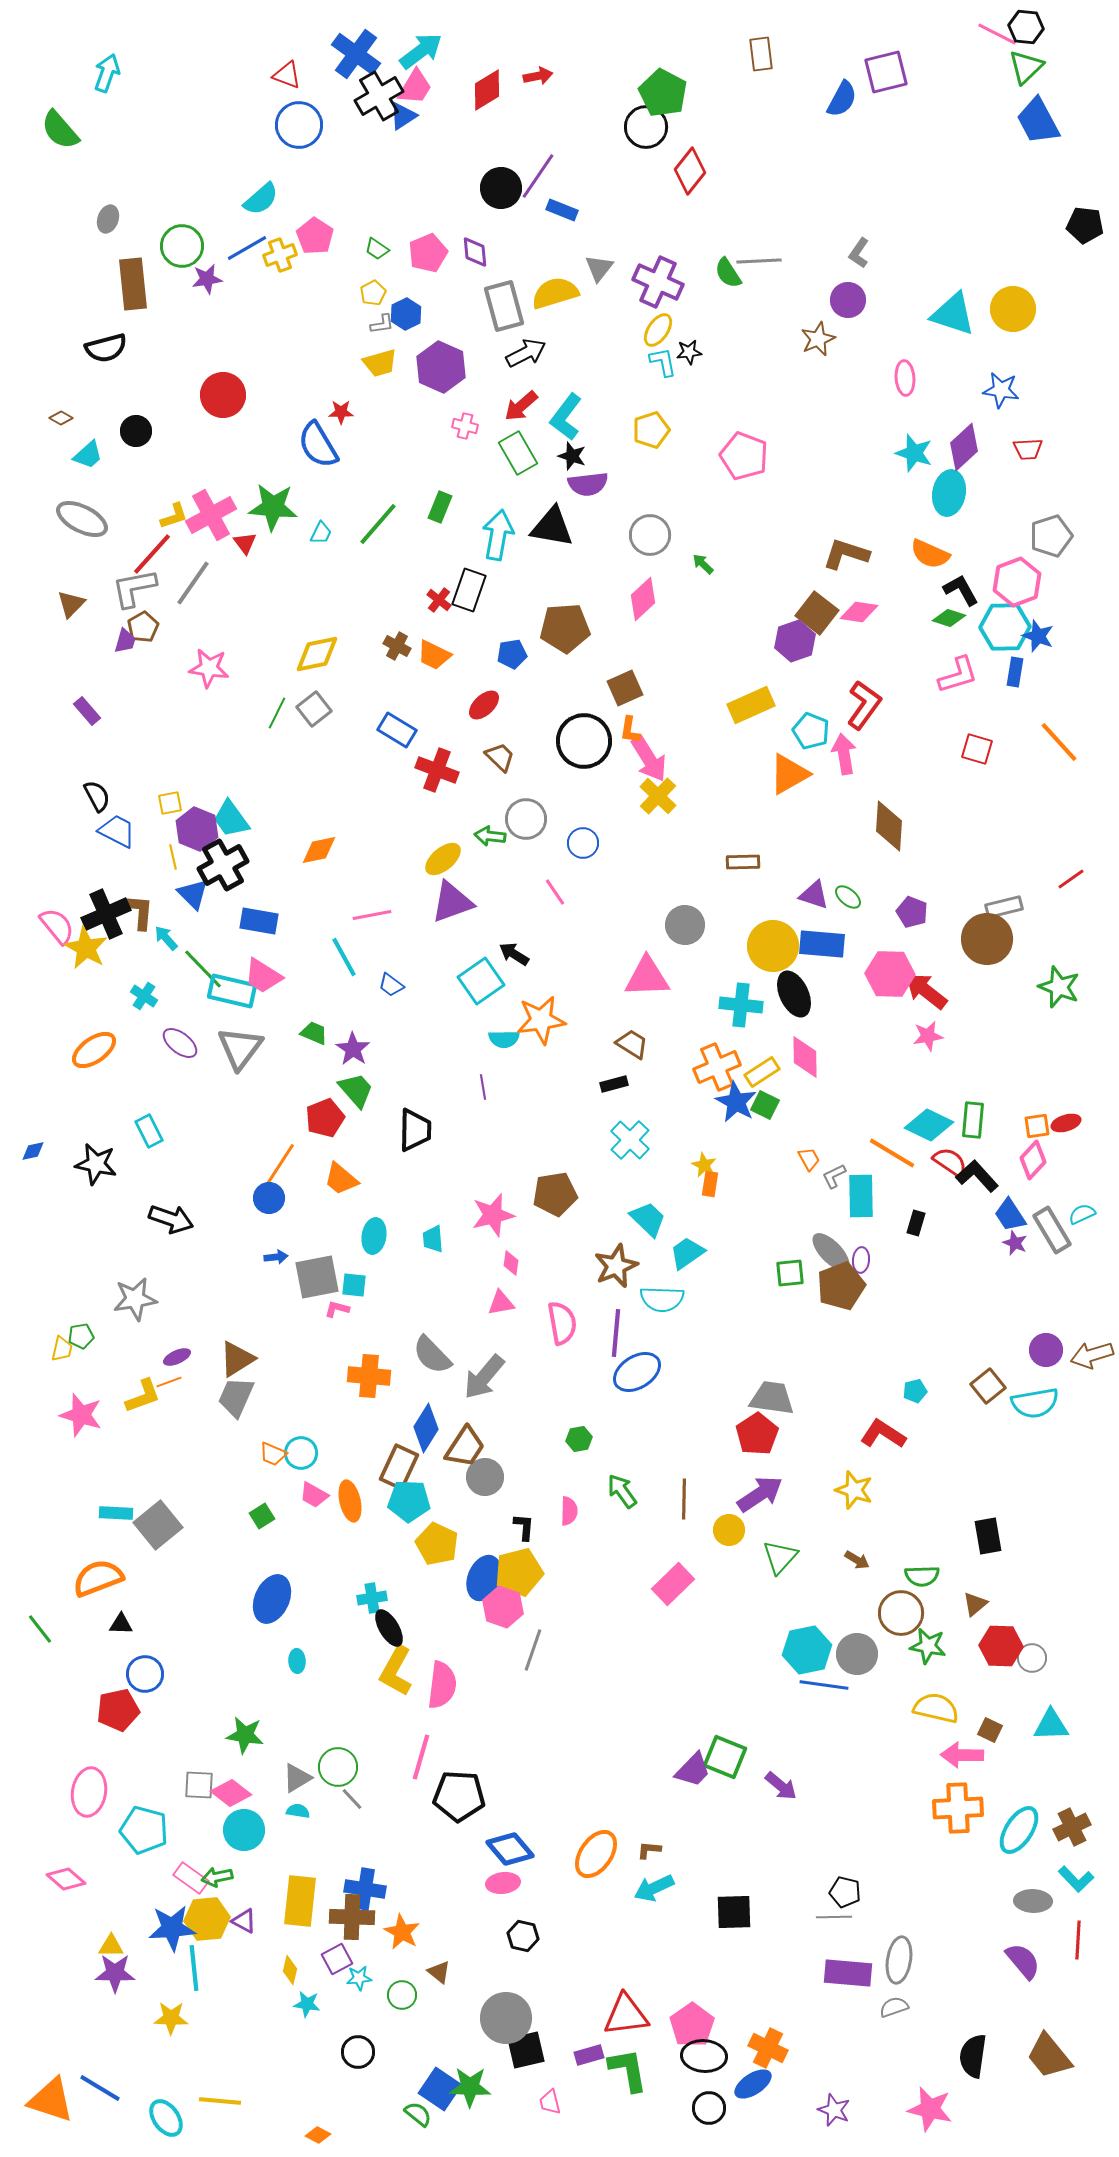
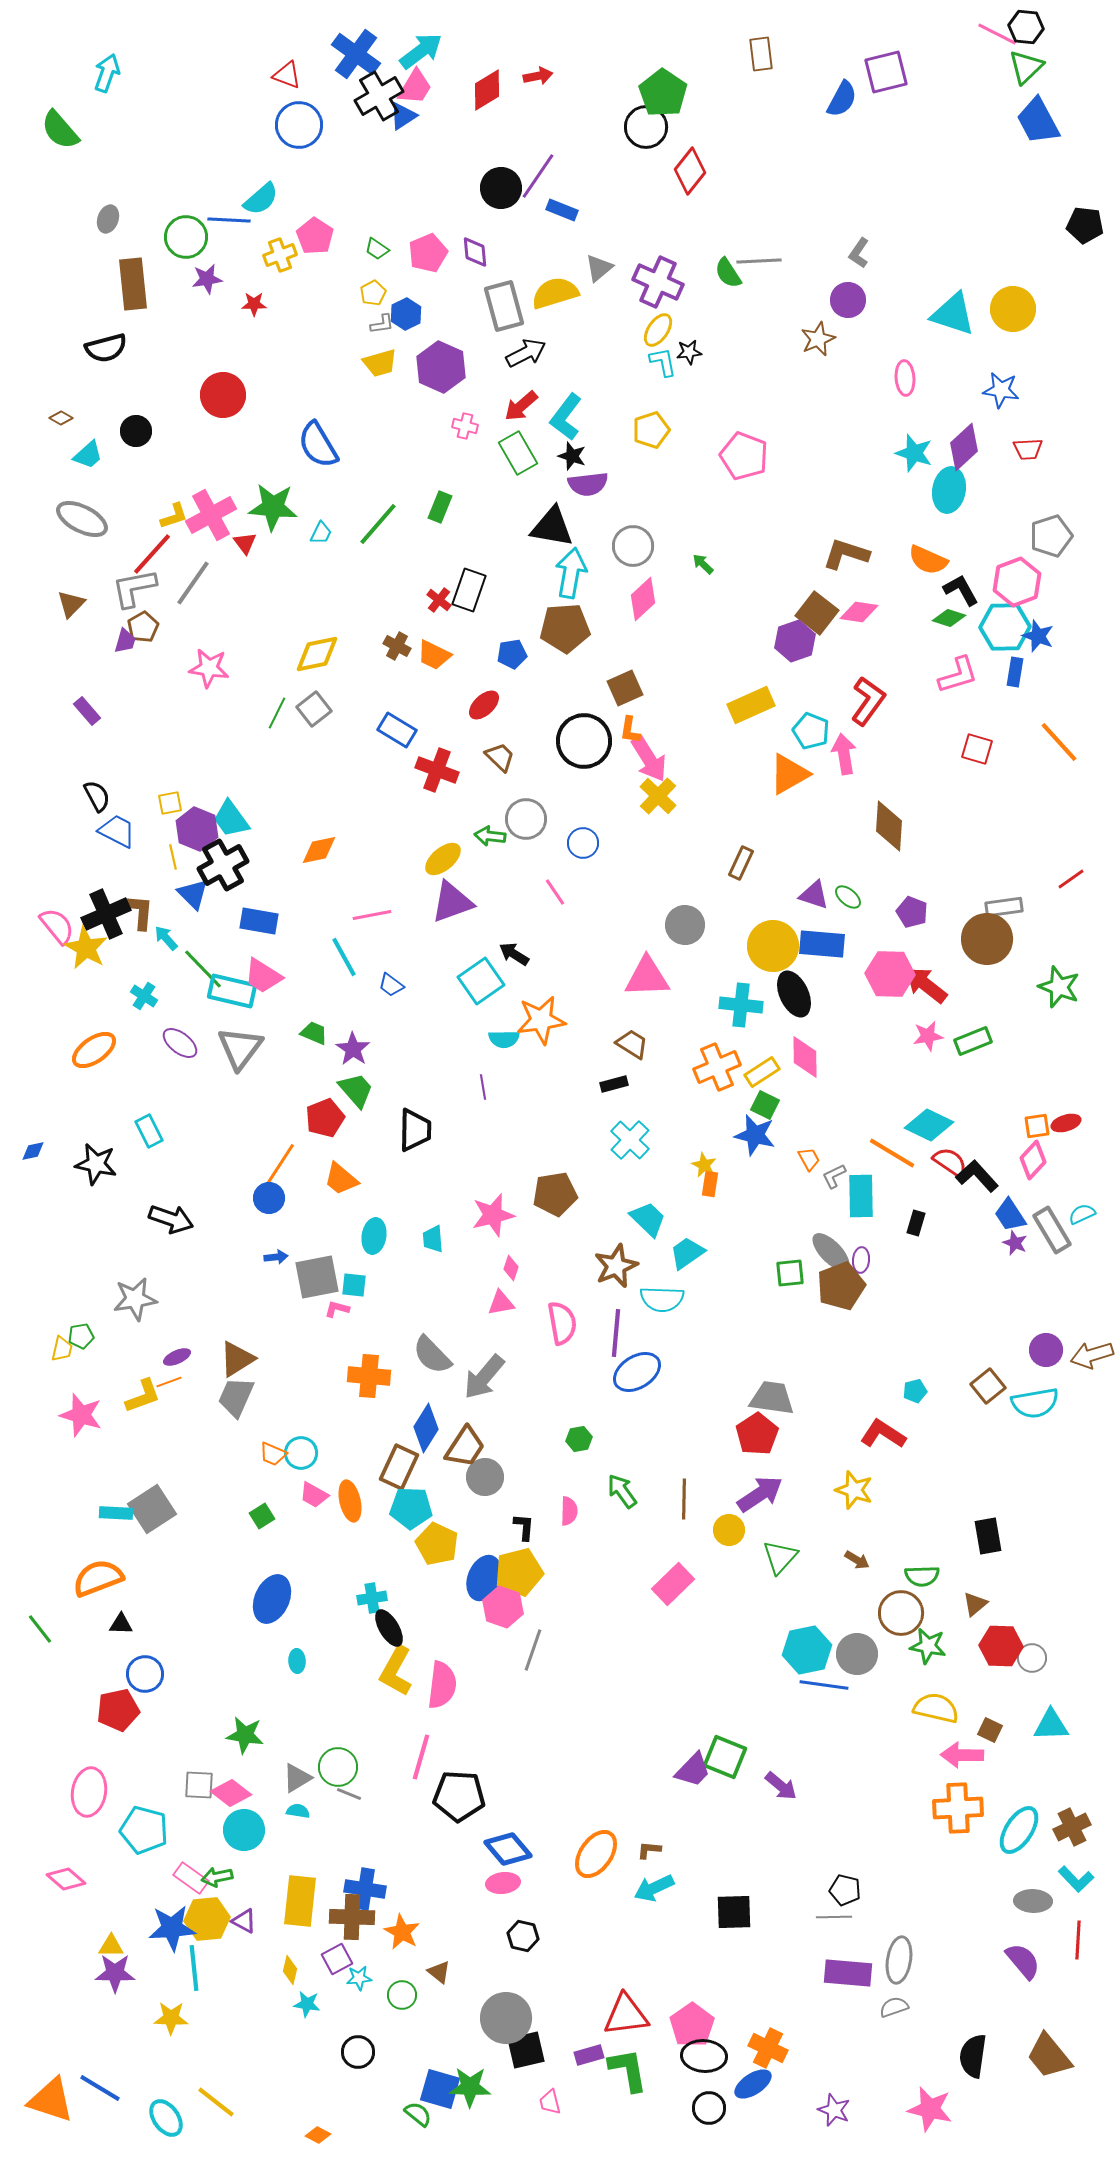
green pentagon at (663, 93): rotated 6 degrees clockwise
green circle at (182, 246): moved 4 px right, 9 px up
blue line at (247, 248): moved 18 px left, 28 px up; rotated 33 degrees clockwise
gray triangle at (599, 268): rotated 12 degrees clockwise
red star at (341, 412): moved 87 px left, 108 px up
cyan ellipse at (949, 493): moved 3 px up
cyan arrow at (498, 535): moved 73 px right, 38 px down
gray circle at (650, 535): moved 17 px left, 11 px down
orange semicircle at (930, 554): moved 2 px left, 6 px down
red L-shape at (864, 705): moved 4 px right, 4 px up
brown rectangle at (743, 862): moved 2 px left, 1 px down; rotated 64 degrees counterclockwise
gray rectangle at (1004, 907): rotated 6 degrees clockwise
red arrow at (926, 991): moved 6 px up
blue star at (736, 1102): moved 19 px right, 33 px down; rotated 15 degrees counterclockwise
green rectangle at (973, 1120): moved 79 px up; rotated 63 degrees clockwise
pink diamond at (511, 1263): moved 5 px down; rotated 10 degrees clockwise
cyan pentagon at (409, 1501): moved 2 px right, 7 px down
gray square at (158, 1525): moved 6 px left, 16 px up; rotated 6 degrees clockwise
gray line at (352, 1799): moved 3 px left, 5 px up; rotated 25 degrees counterclockwise
blue diamond at (510, 1849): moved 2 px left
black pentagon at (845, 1892): moved 2 px up
blue square at (440, 2089): rotated 18 degrees counterclockwise
yellow line at (220, 2101): moved 4 px left, 1 px down; rotated 33 degrees clockwise
